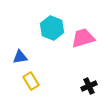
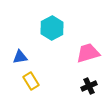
cyan hexagon: rotated 10 degrees clockwise
pink trapezoid: moved 5 px right, 15 px down
